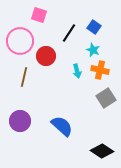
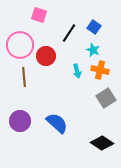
pink circle: moved 4 px down
brown line: rotated 18 degrees counterclockwise
blue semicircle: moved 5 px left, 3 px up
black diamond: moved 8 px up
